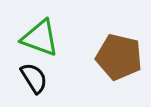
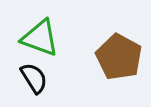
brown pentagon: rotated 15 degrees clockwise
